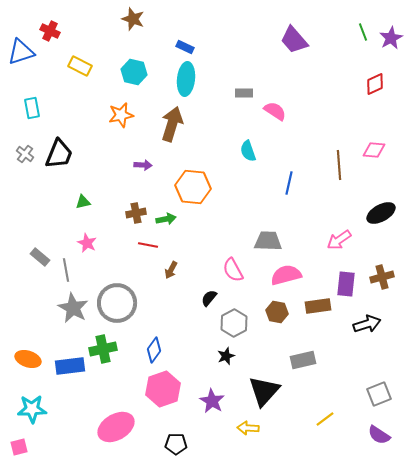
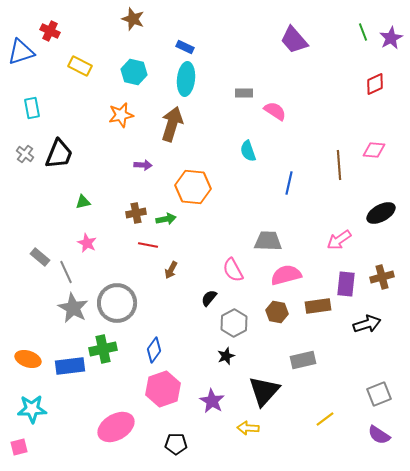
gray line at (66, 270): moved 2 px down; rotated 15 degrees counterclockwise
